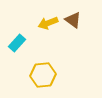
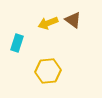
cyan rectangle: rotated 24 degrees counterclockwise
yellow hexagon: moved 5 px right, 4 px up
